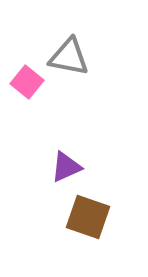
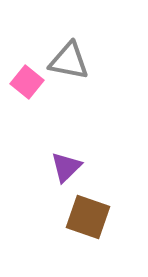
gray triangle: moved 4 px down
purple triangle: rotated 20 degrees counterclockwise
